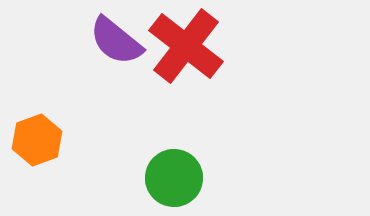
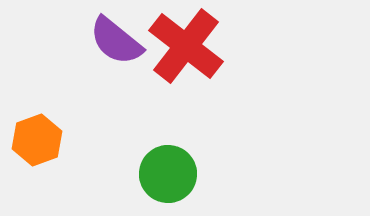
green circle: moved 6 px left, 4 px up
